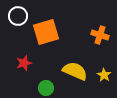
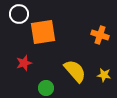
white circle: moved 1 px right, 2 px up
orange square: moved 3 px left; rotated 8 degrees clockwise
yellow semicircle: rotated 25 degrees clockwise
yellow star: rotated 24 degrees counterclockwise
